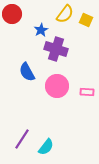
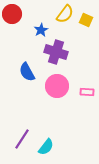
purple cross: moved 3 px down
